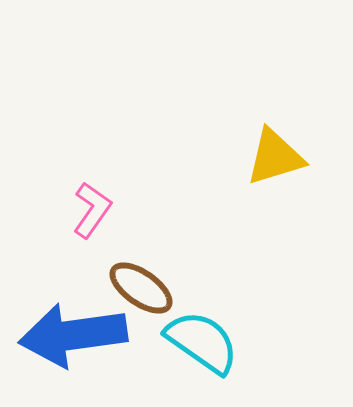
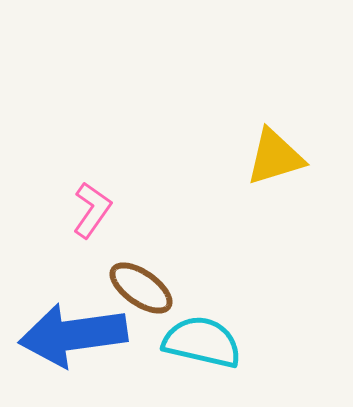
cyan semicircle: rotated 22 degrees counterclockwise
